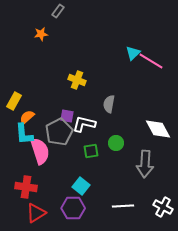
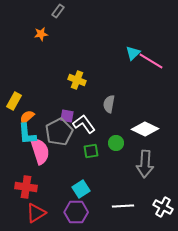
white L-shape: rotated 40 degrees clockwise
white diamond: moved 13 px left; rotated 36 degrees counterclockwise
cyan L-shape: moved 3 px right
cyan square: moved 3 px down; rotated 18 degrees clockwise
purple hexagon: moved 3 px right, 4 px down
